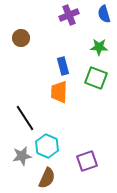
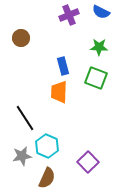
blue semicircle: moved 3 px left, 2 px up; rotated 48 degrees counterclockwise
purple square: moved 1 px right, 1 px down; rotated 25 degrees counterclockwise
